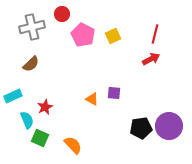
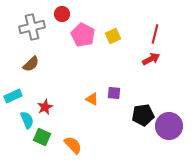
black pentagon: moved 2 px right, 13 px up
green square: moved 2 px right, 1 px up
